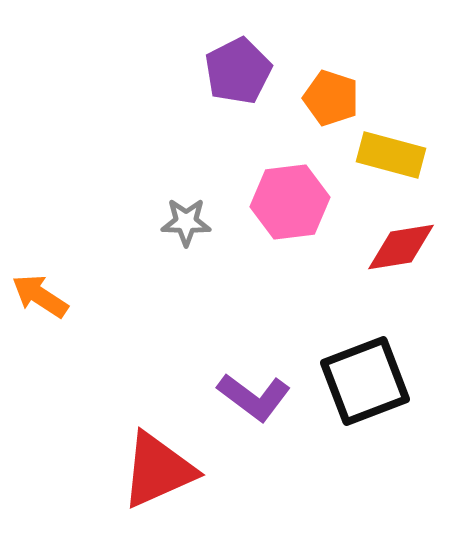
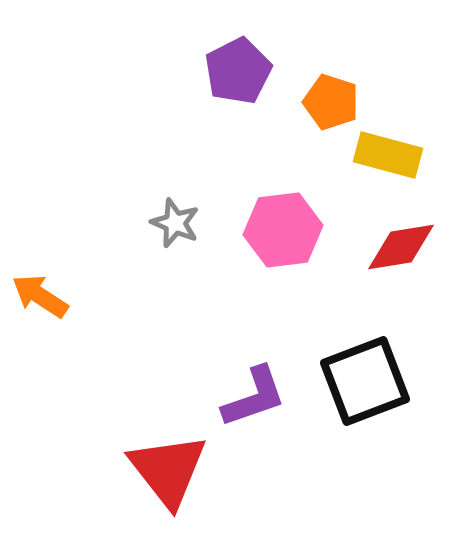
orange pentagon: moved 4 px down
yellow rectangle: moved 3 px left
pink hexagon: moved 7 px left, 28 px down
gray star: moved 11 px left, 1 px down; rotated 21 degrees clockwise
purple L-shape: rotated 56 degrees counterclockwise
red triangle: moved 10 px right; rotated 44 degrees counterclockwise
